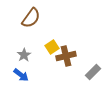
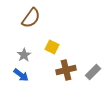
yellow square: rotated 32 degrees counterclockwise
brown cross: moved 14 px down
